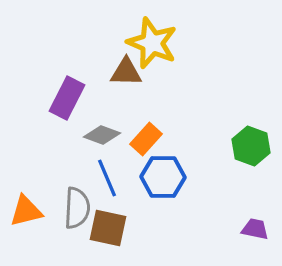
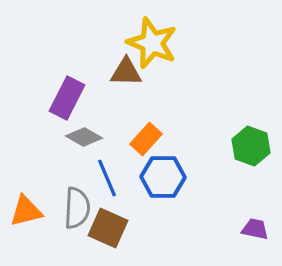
gray diamond: moved 18 px left, 2 px down; rotated 9 degrees clockwise
brown square: rotated 12 degrees clockwise
